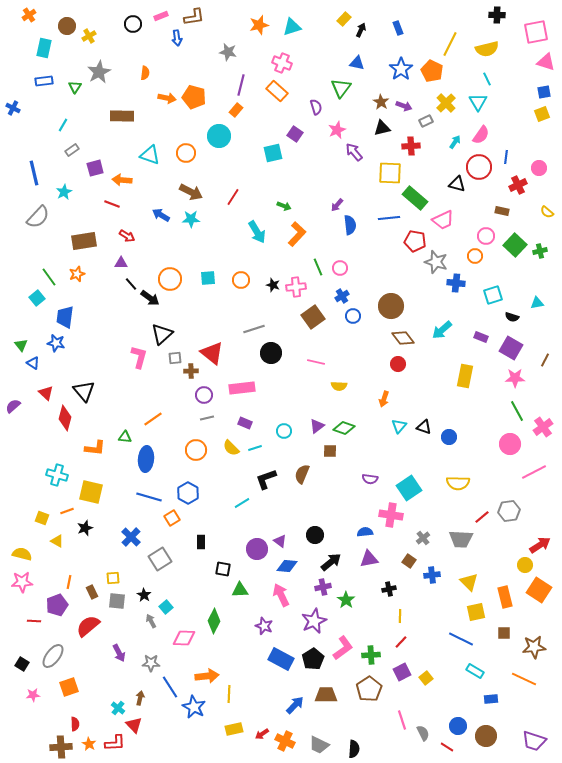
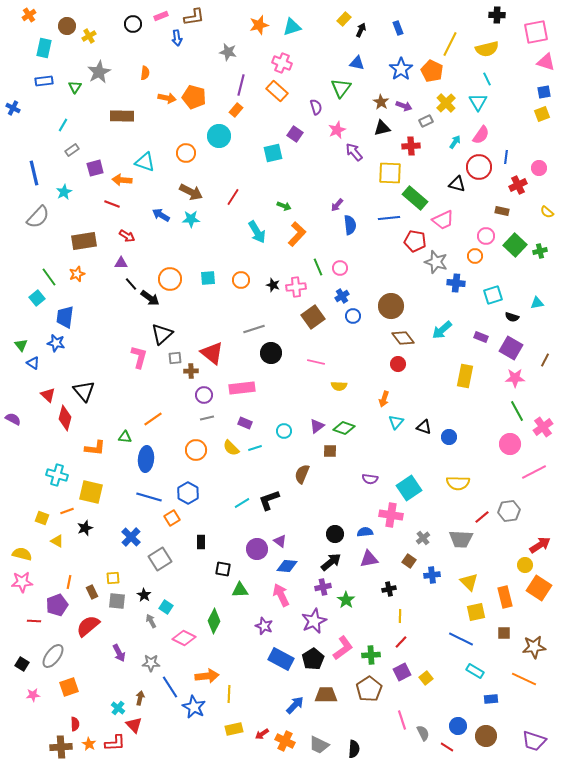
cyan triangle at (150, 155): moved 5 px left, 7 px down
red triangle at (46, 393): moved 2 px right, 2 px down
purple semicircle at (13, 406): moved 13 px down; rotated 70 degrees clockwise
cyan triangle at (399, 426): moved 3 px left, 4 px up
black L-shape at (266, 479): moved 3 px right, 21 px down
black circle at (315, 535): moved 20 px right, 1 px up
orange square at (539, 590): moved 2 px up
cyan square at (166, 607): rotated 16 degrees counterclockwise
pink diamond at (184, 638): rotated 25 degrees clockwise
